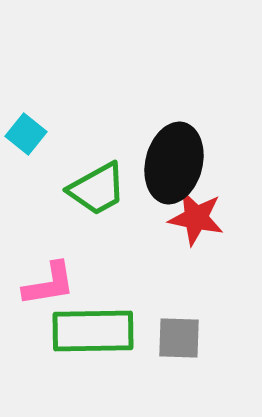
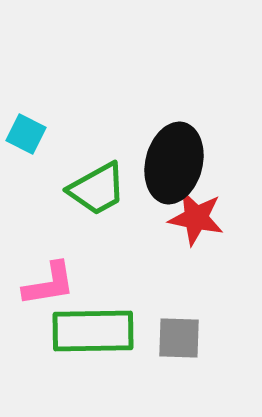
cyan square: rotated 12 degrees counterclockwise
